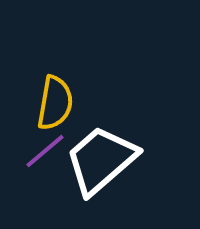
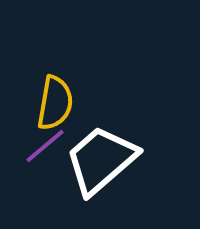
purple line: moved 5 px up
